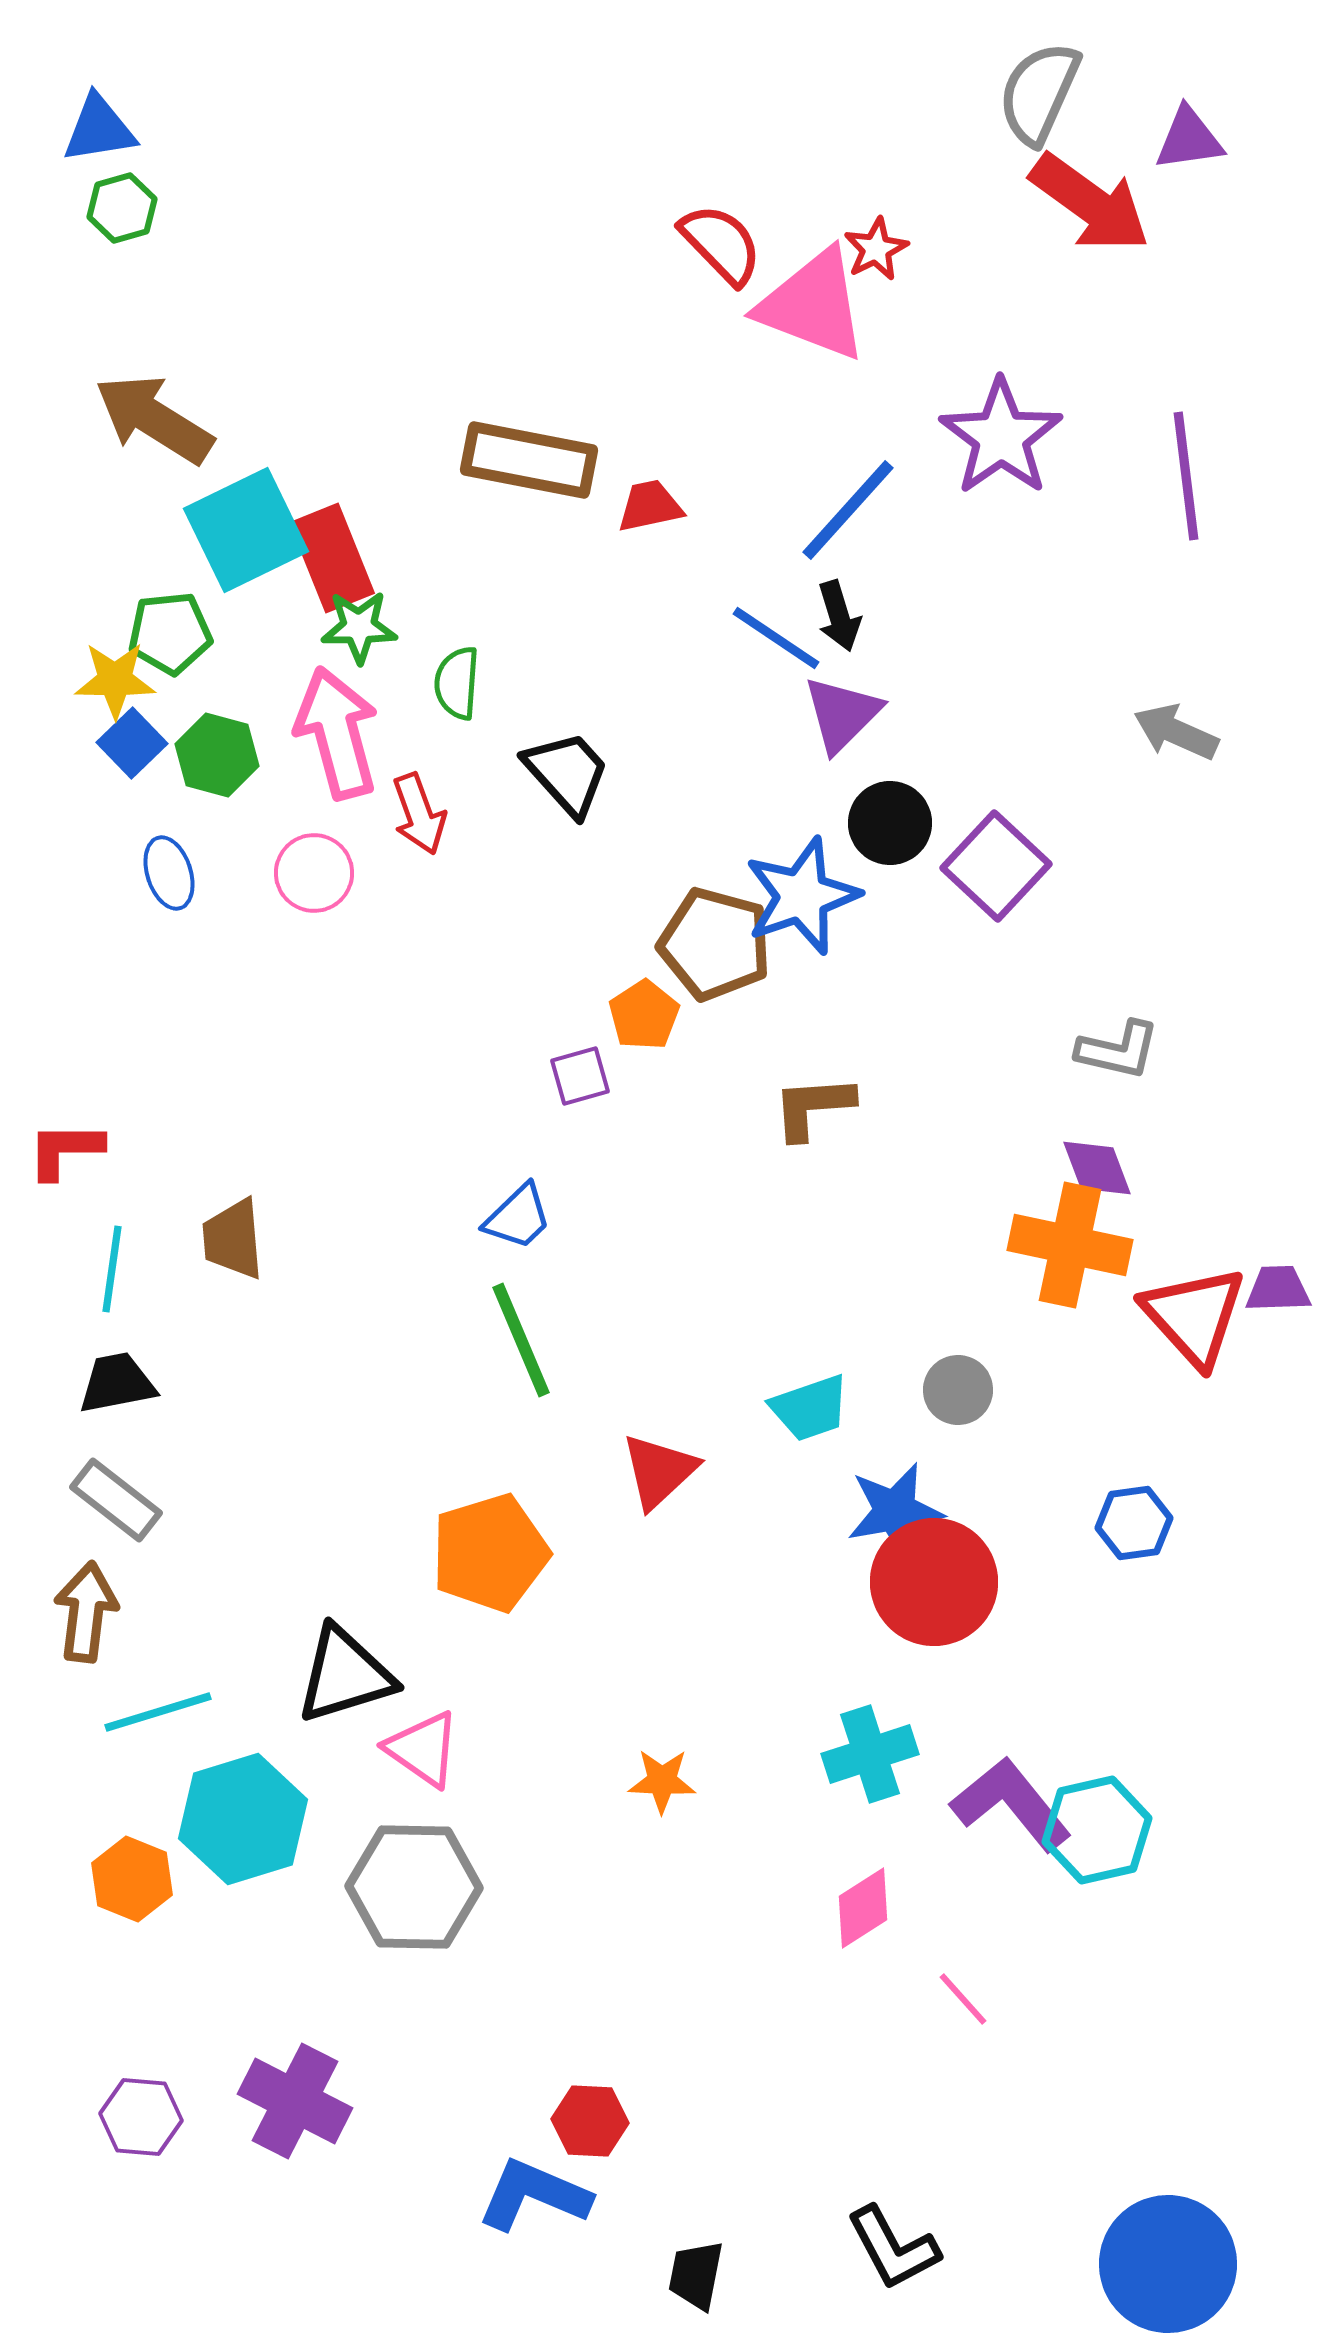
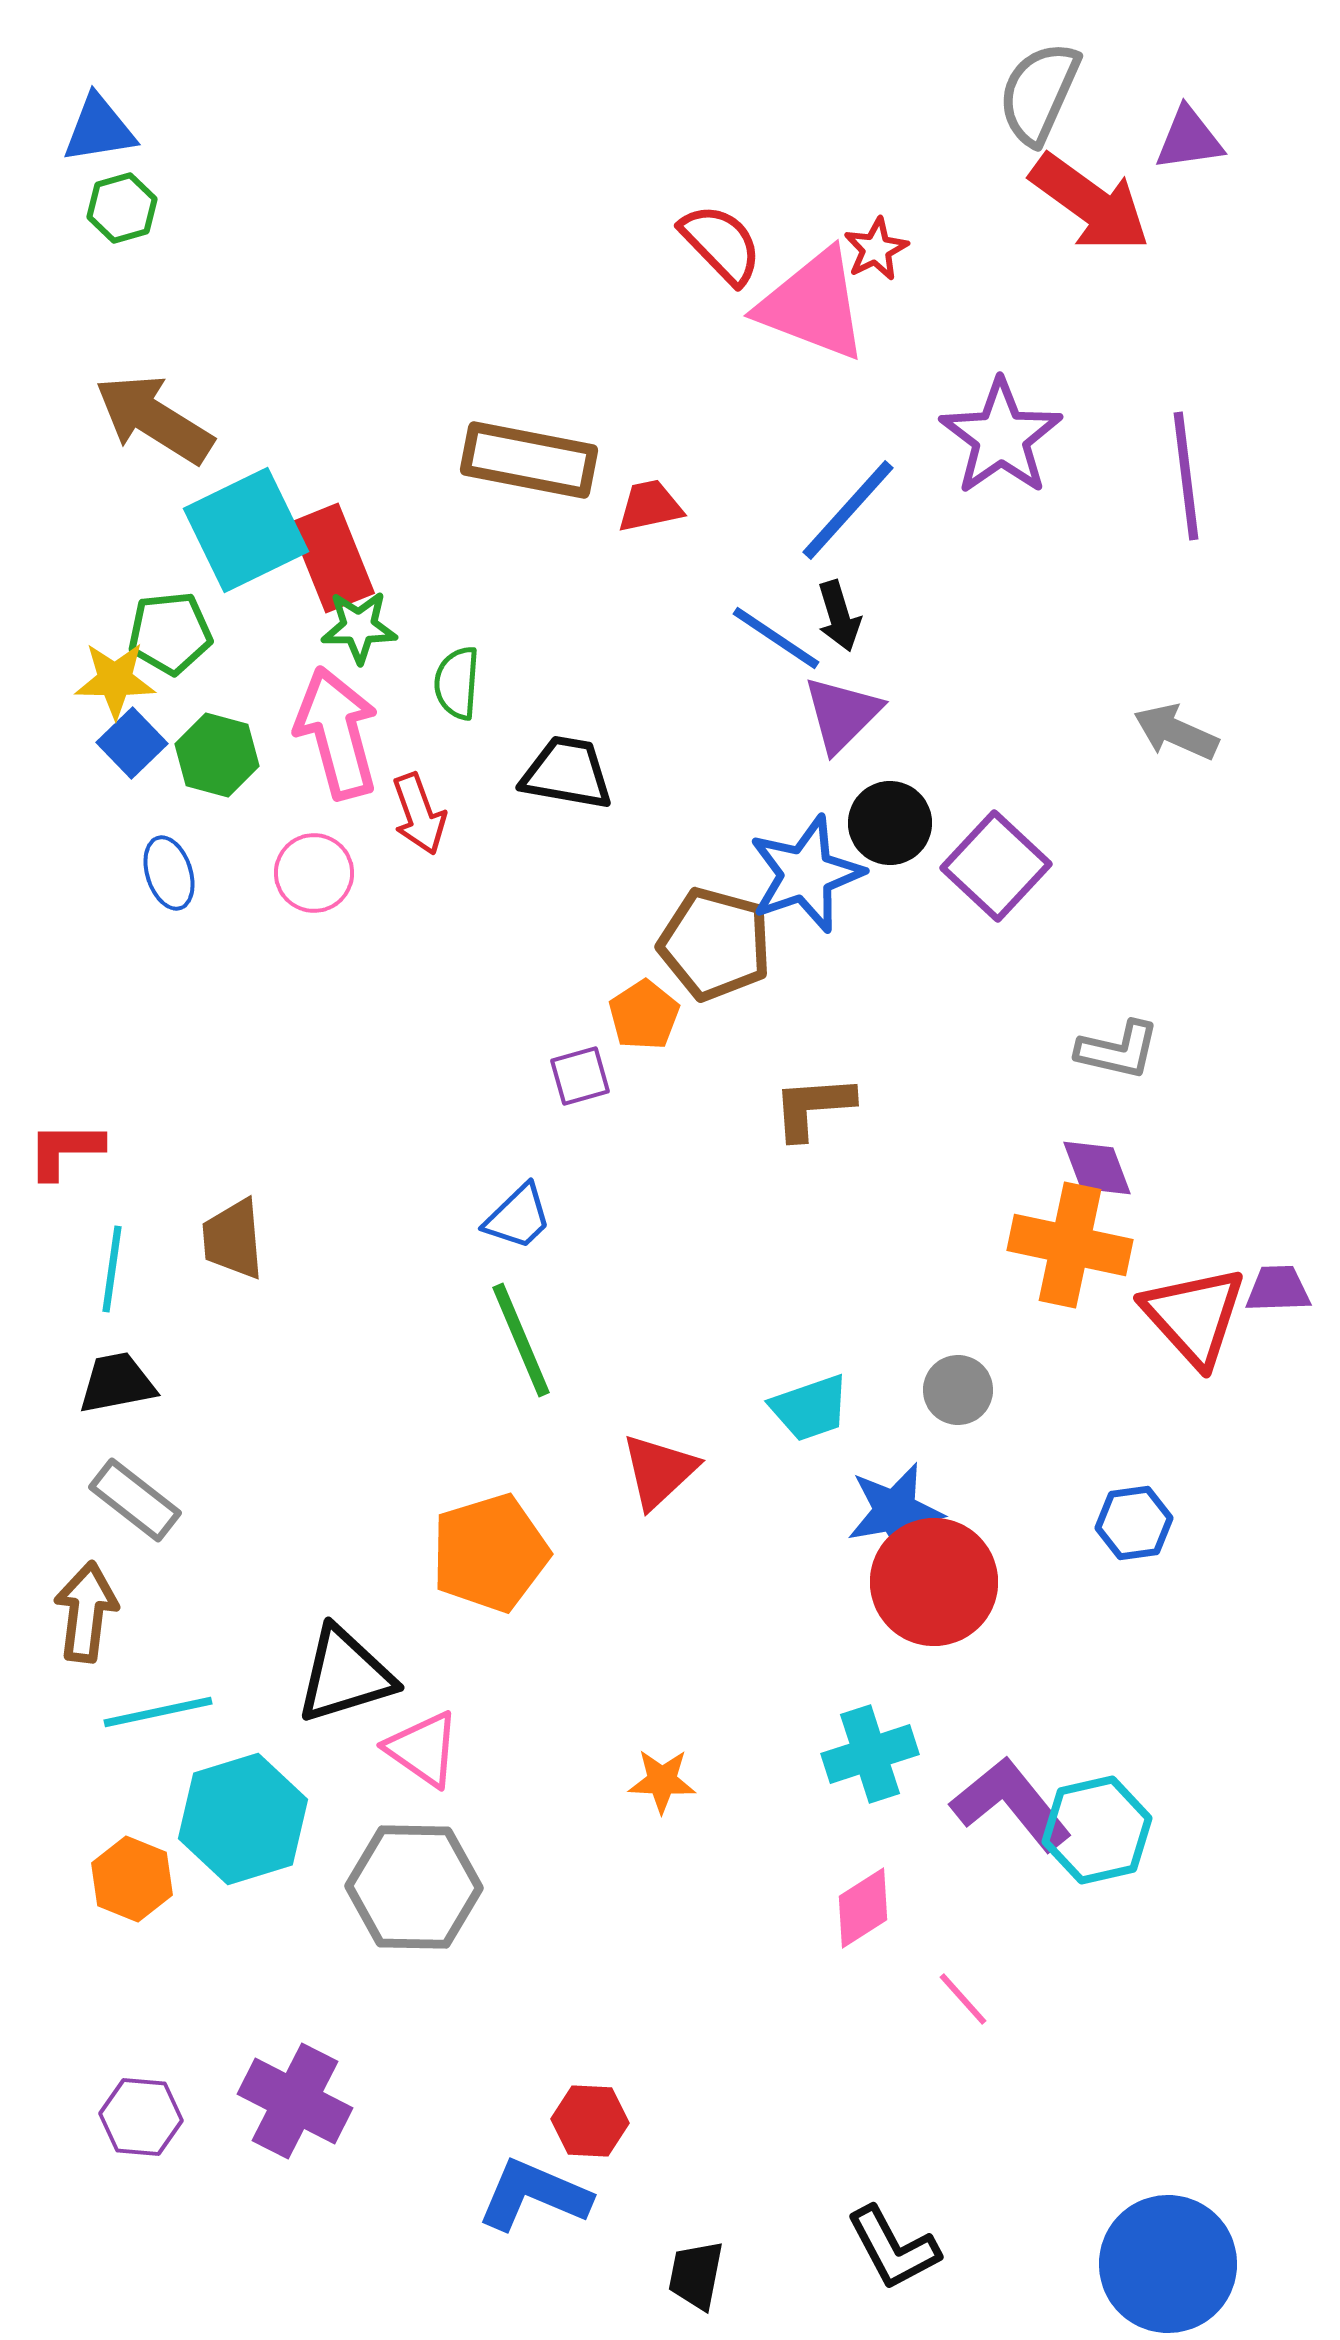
black trapezoid at (567, 773): rotated 38 degrees counterclockwise
blue star at (802, 896): moved 4 px right, 22 px up
gray rectangle at (116, 1500): moved 19 px right
cyan line at (158, 1712): rotated 5 degrees clockwise
